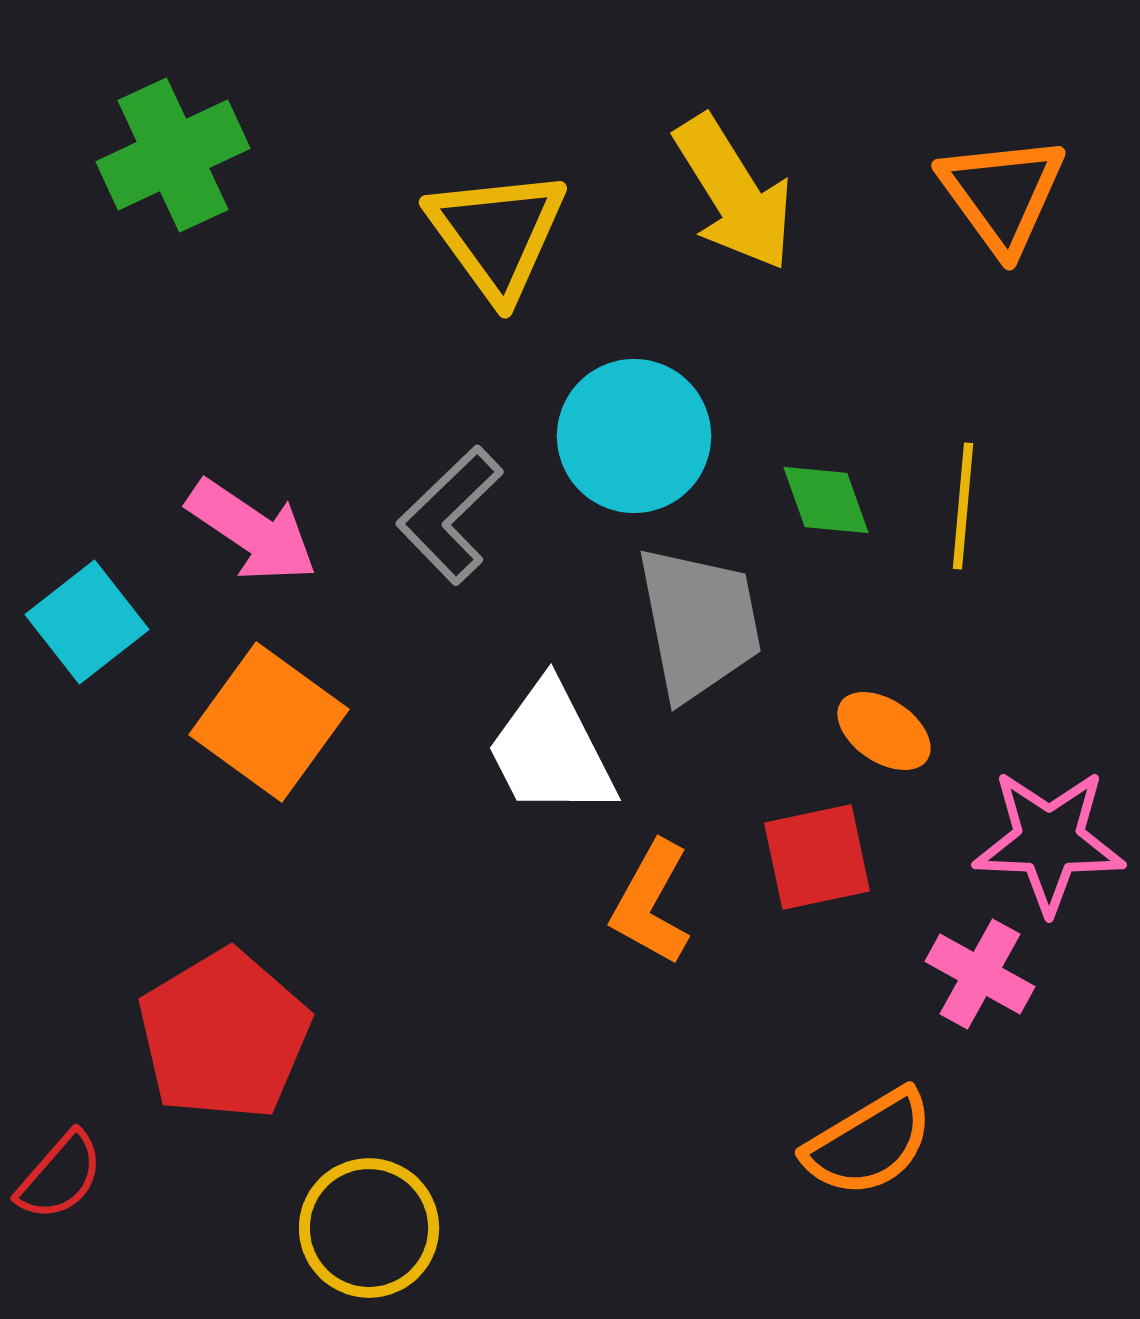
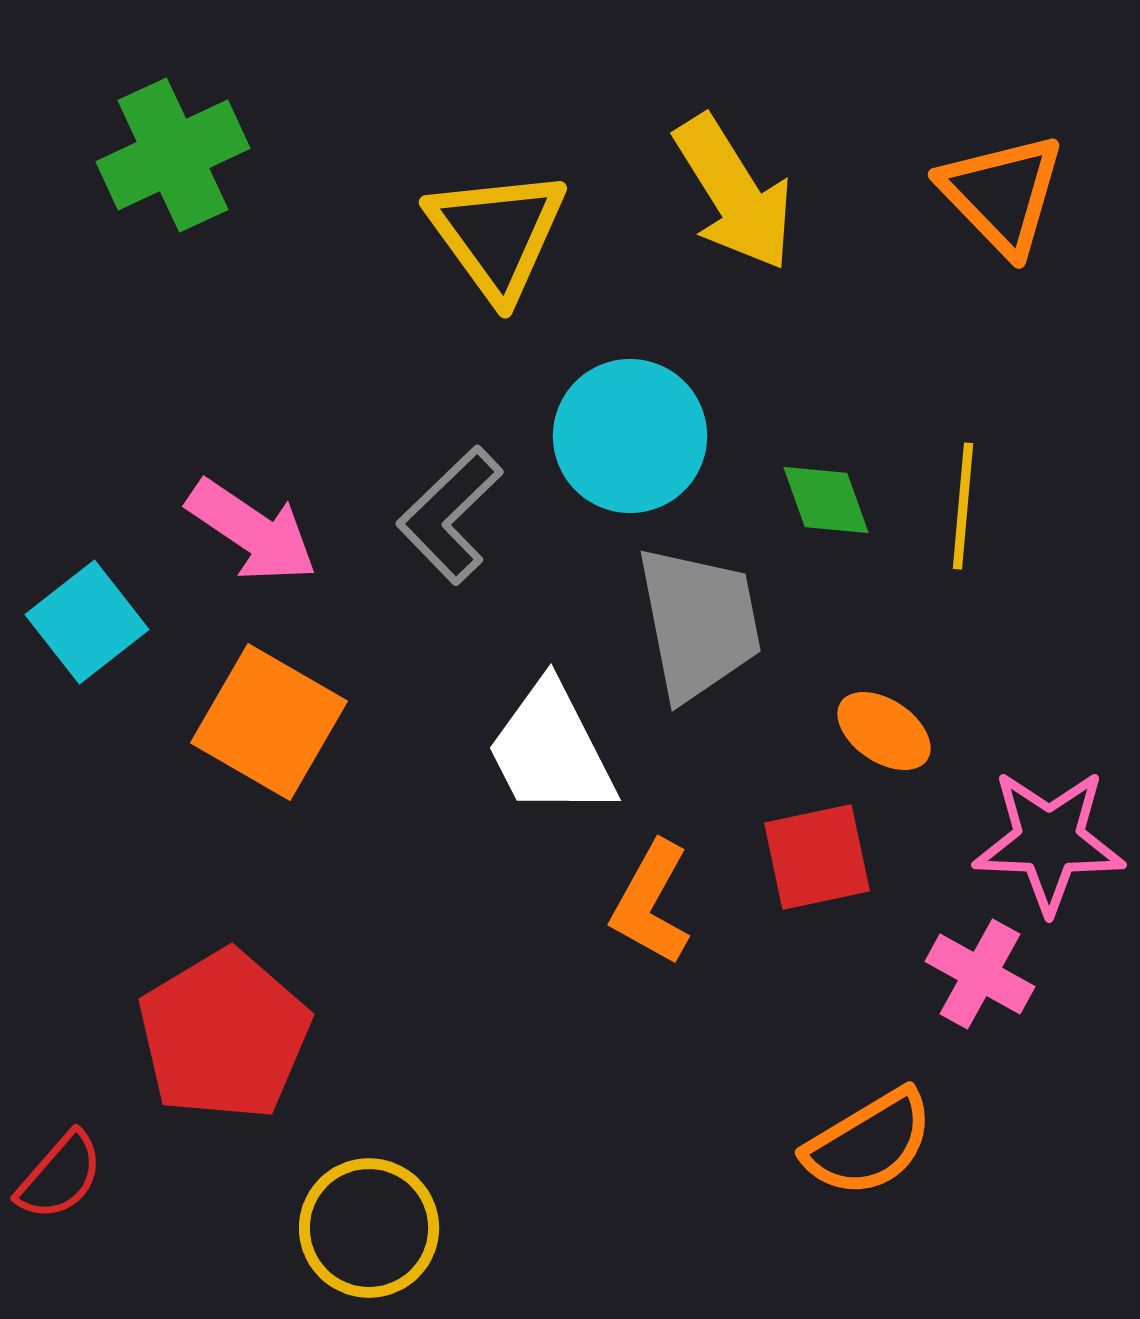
orange triangle: rotated 8 degrees counterclockwise
cyan circle: moved 4 px left
orange square: rotated 6 degrees counterclockwise
